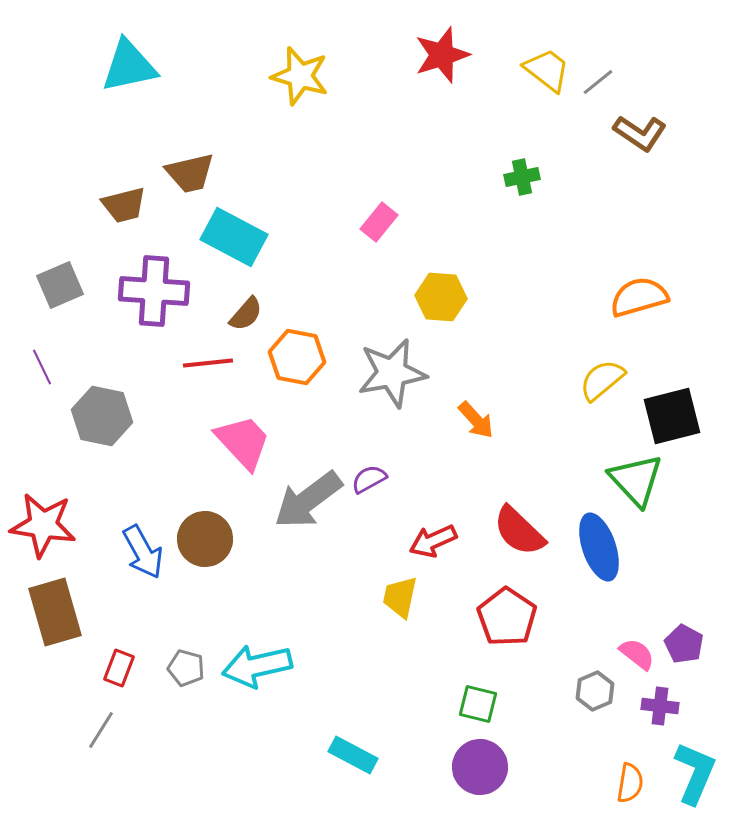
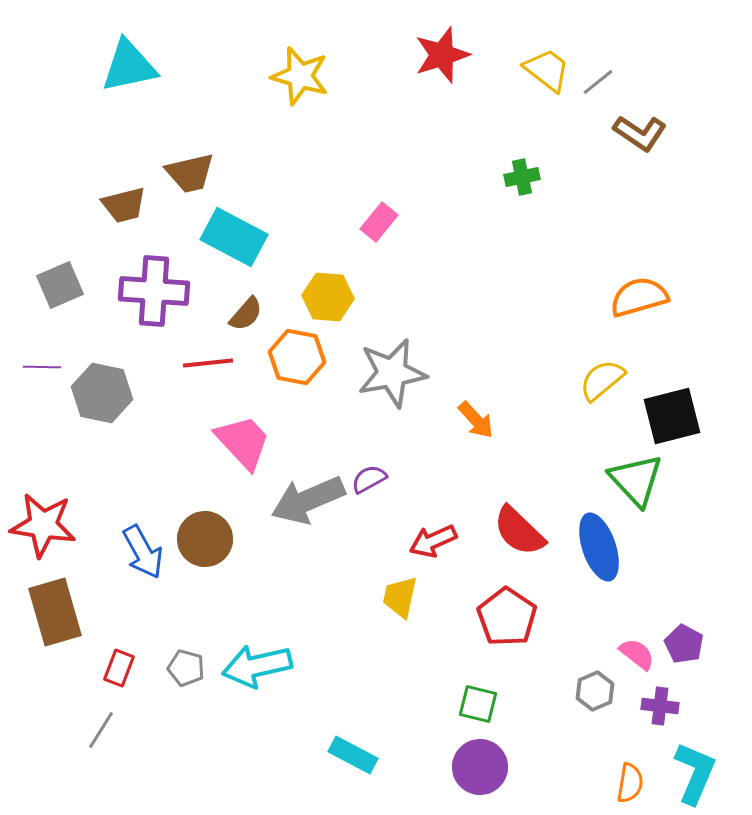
yellow hexagon at (441, 297): moved 113 px left
purple line at (42, 367): rotated 63 degrees counterclockwise
gray hexagon at (102, 416): moved 23 px up
gray arrow at (308, 500): rotated 14 degrees clockwise
